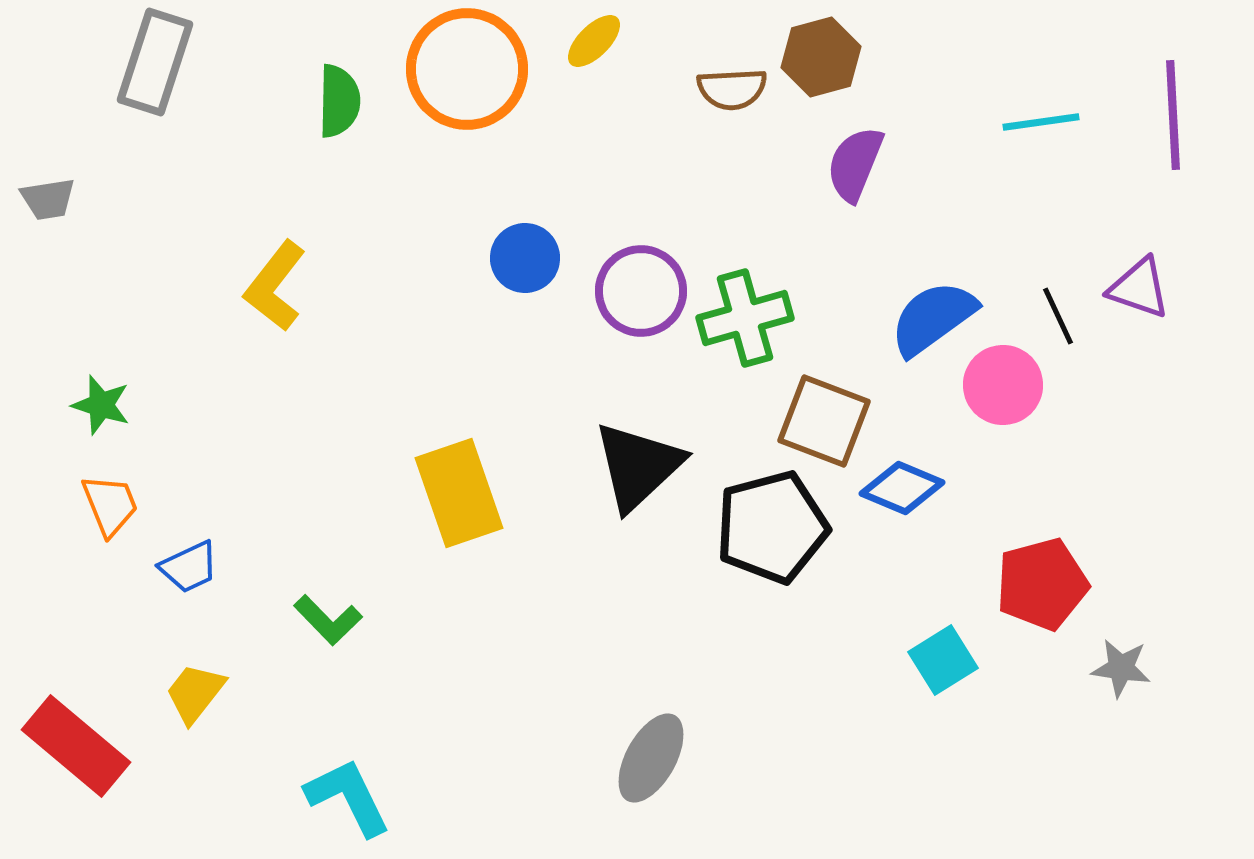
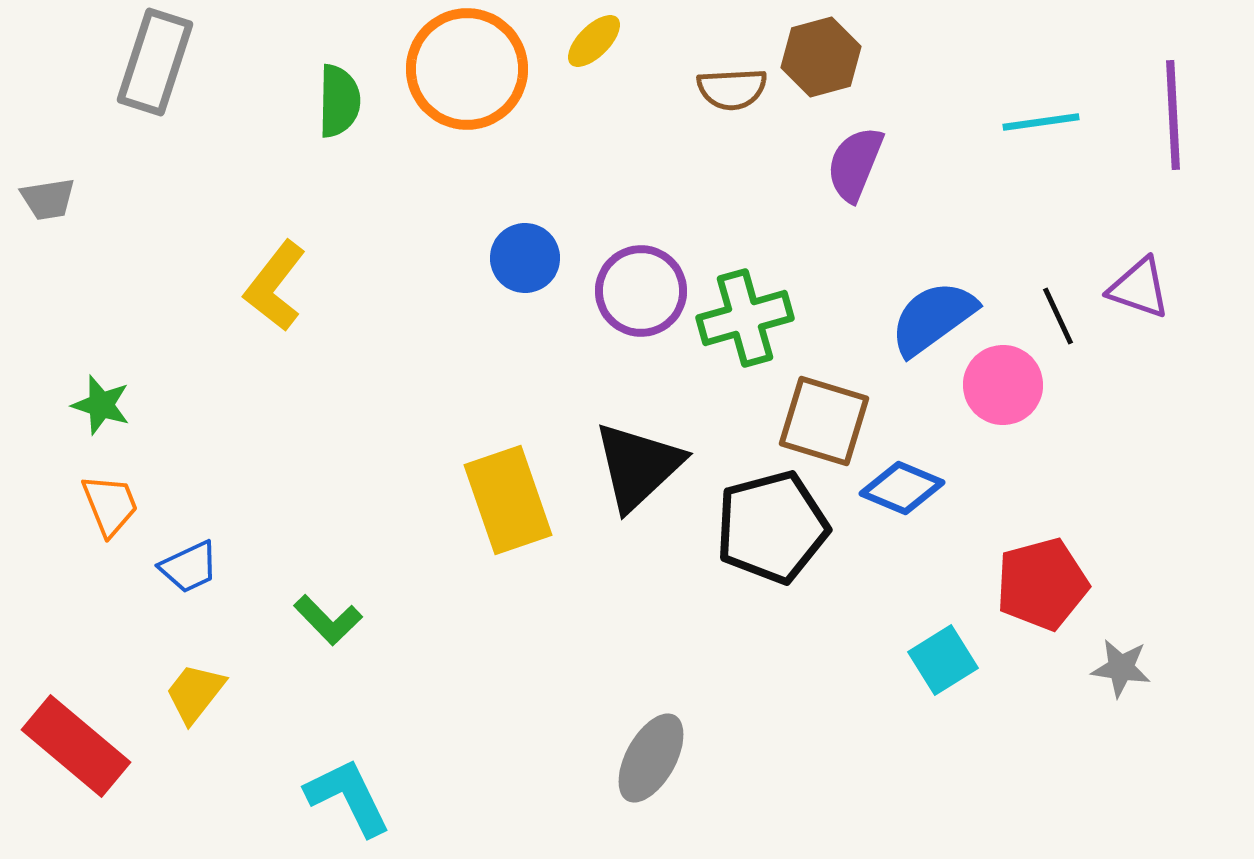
brown square: rotated 4 degrees counterclockwise
yellow rectangle: moved 49 px right, 7 px down
